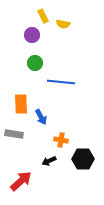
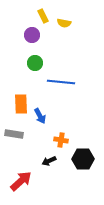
yellow semicircle: moved 1 px right, 1 px up
blue arrow: moved 1 px left, 1 px up
